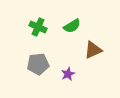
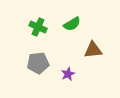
green semicircle: moved 2 px up
brown triangle: rotated 18 degrees clockwise
gray pentagon: moved 1 px up
